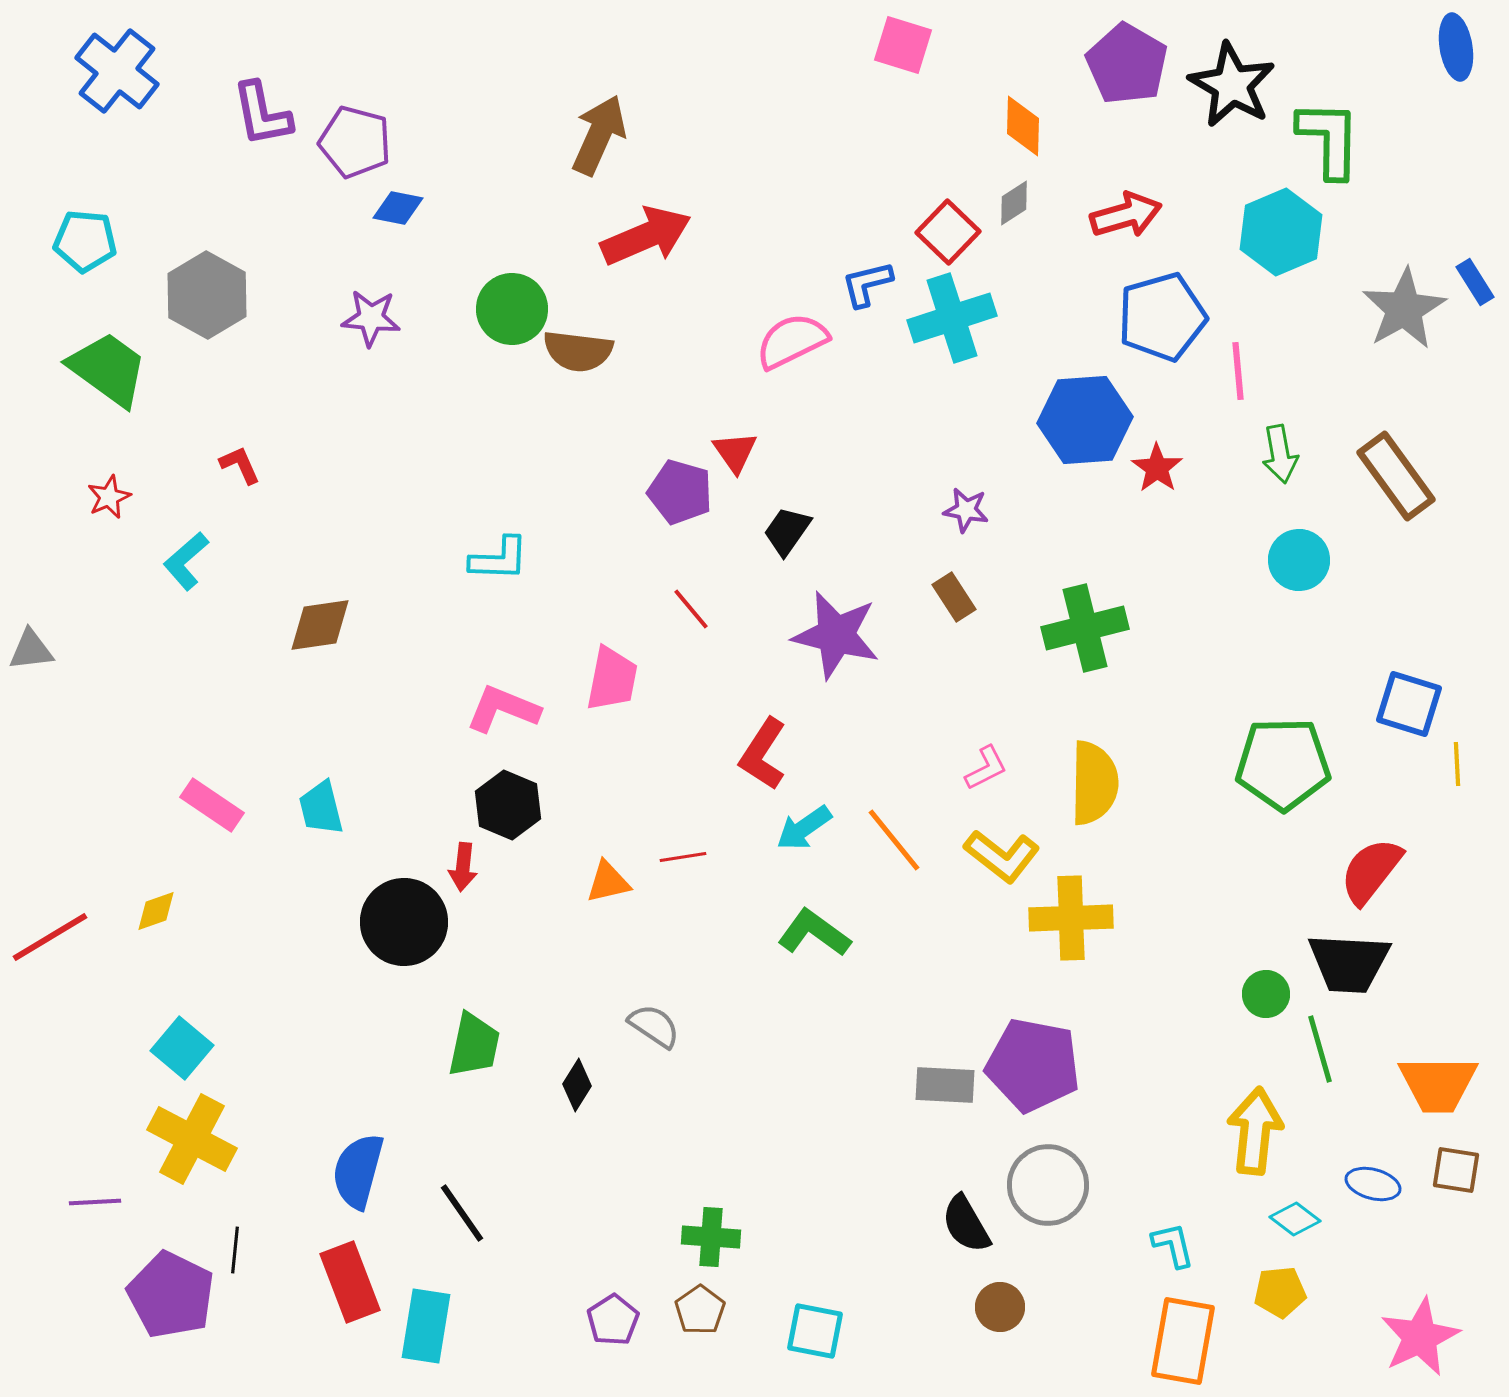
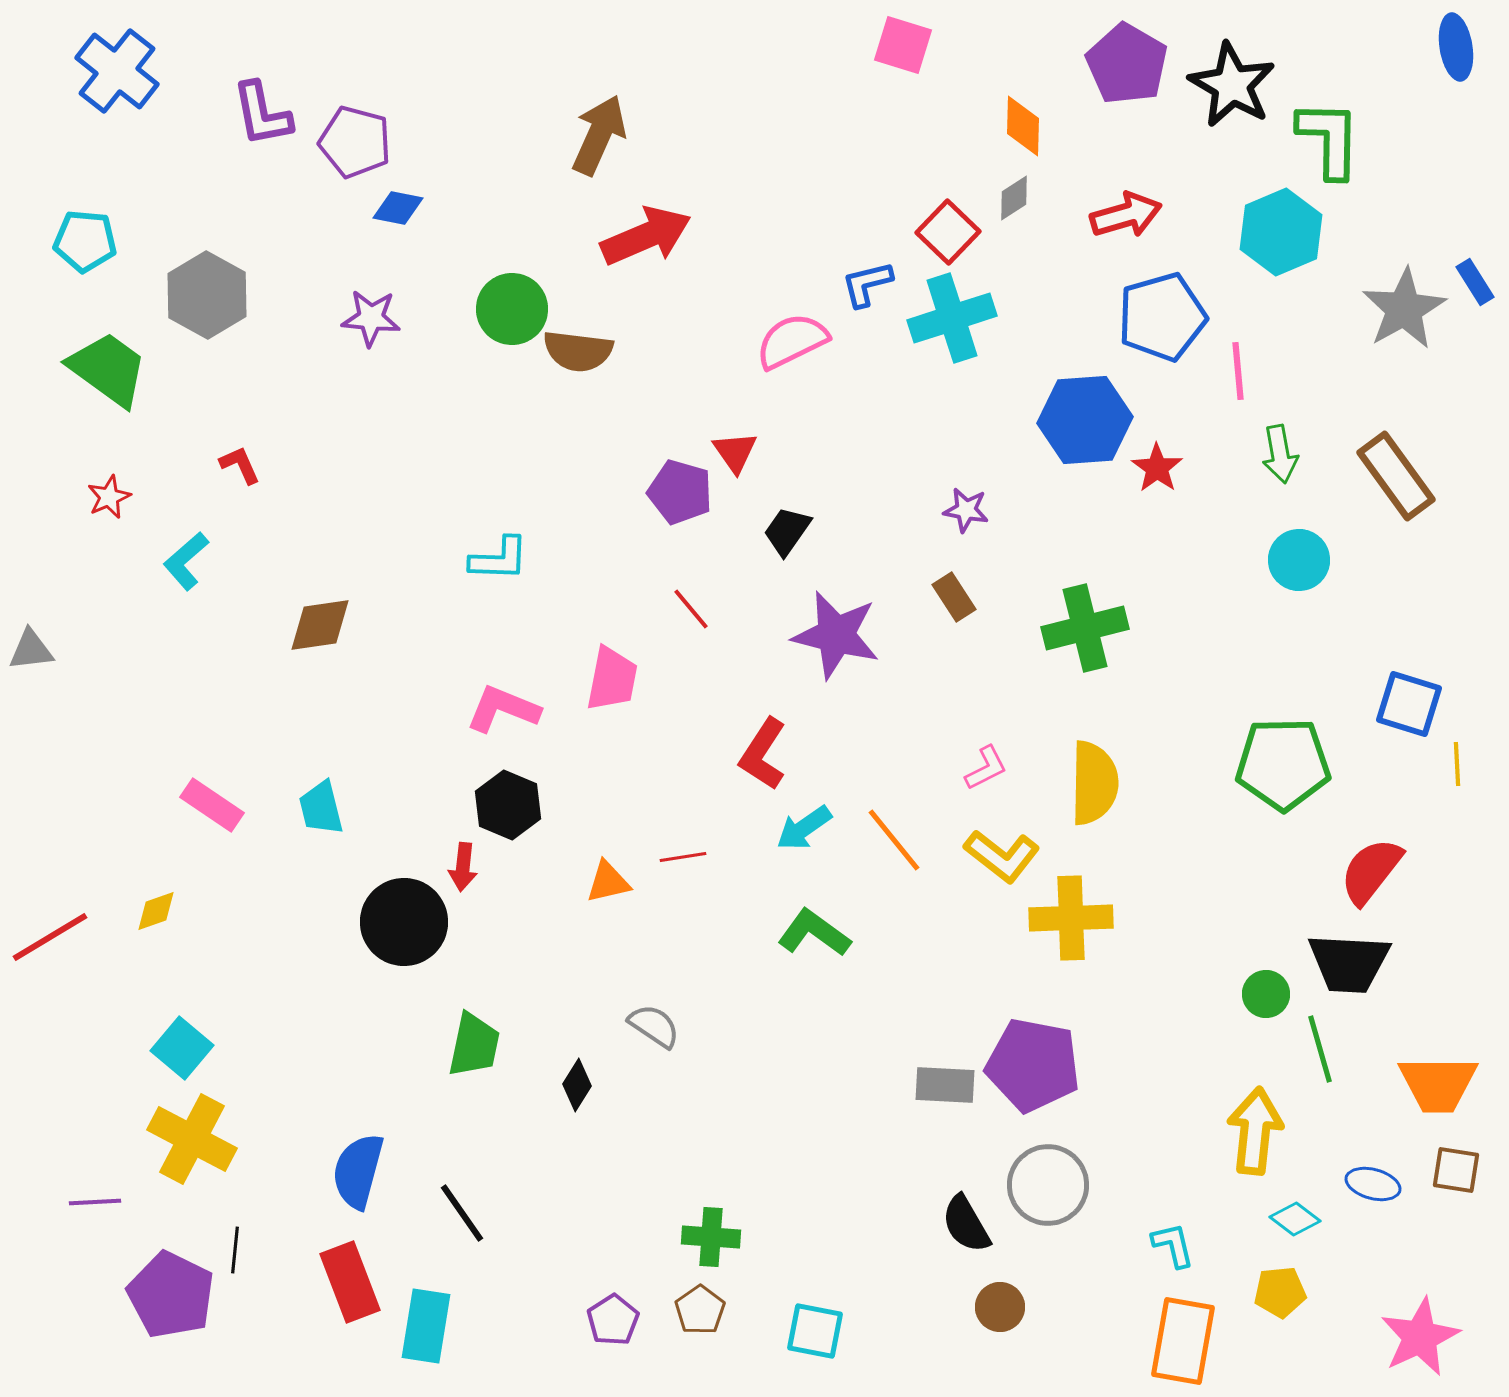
gray diamond at (1014, 203): moved 5 px up
